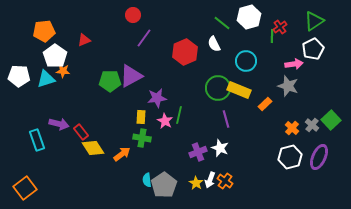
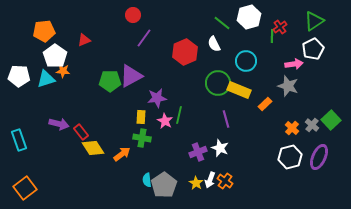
green circle at (218, 88): moved 5 px up
cyan rectangle at (37, 140): moved 18 px left
